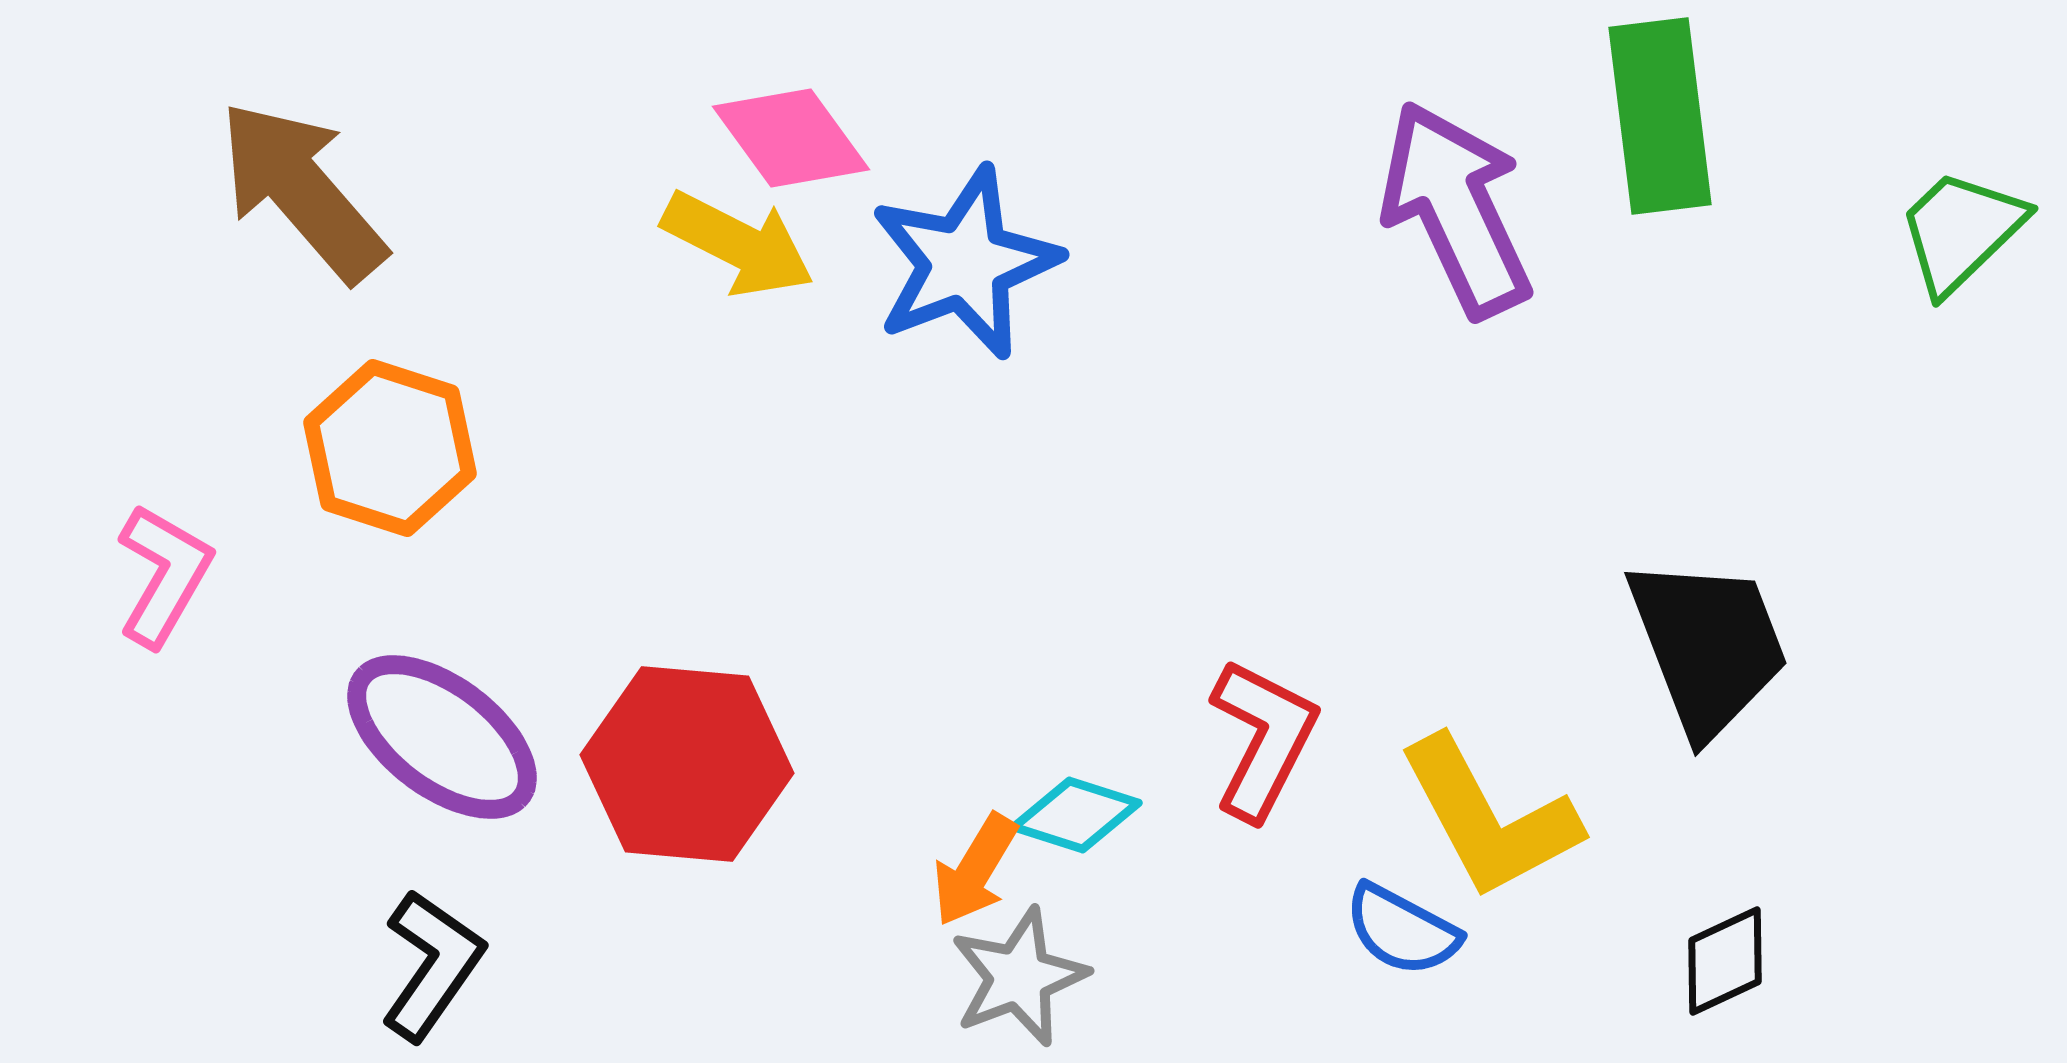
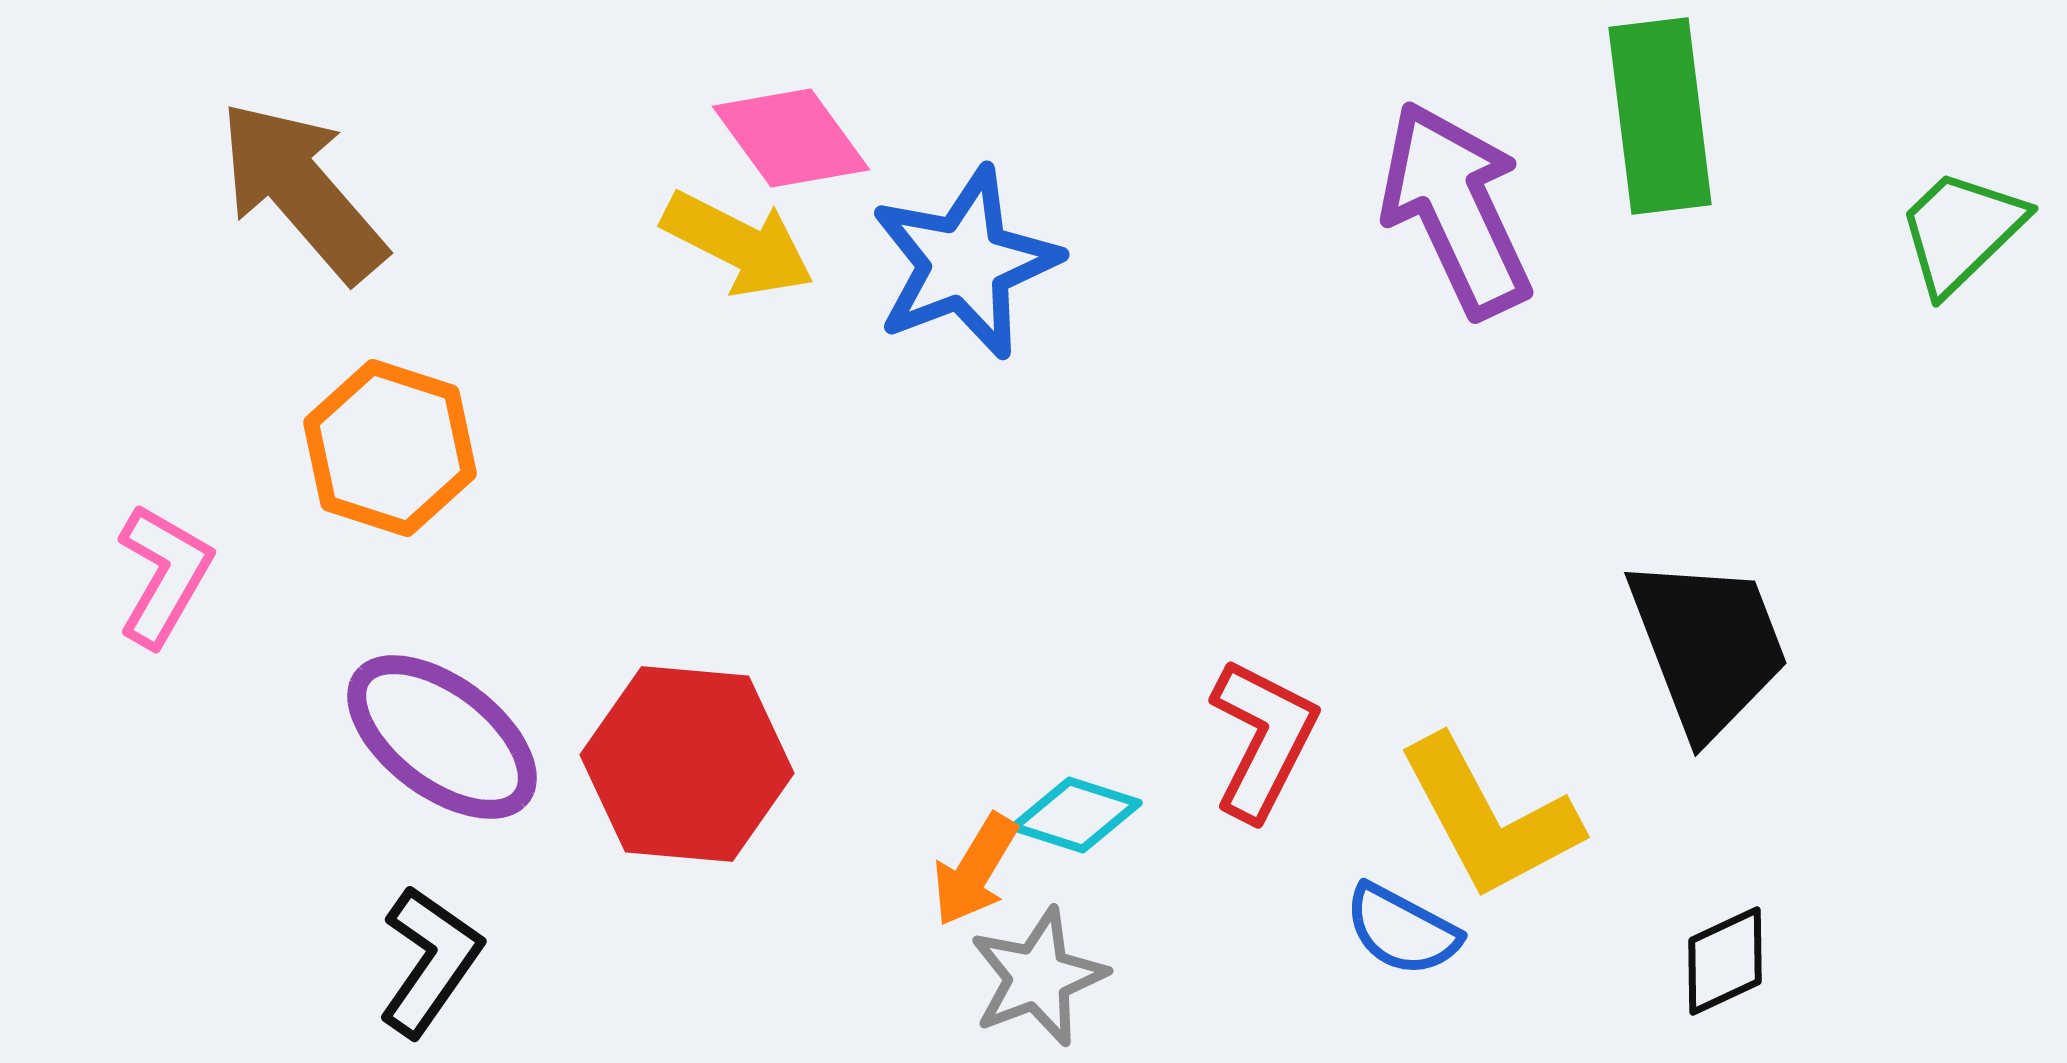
black L-shape: moved 2 px left, 4 px up
gray star: moved 19 px right
